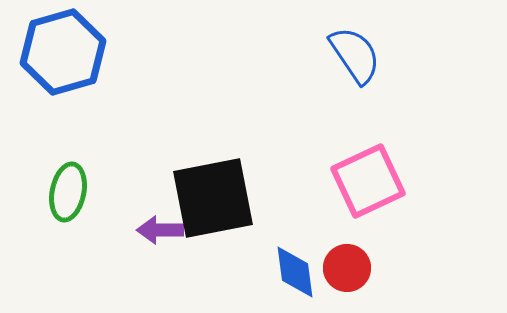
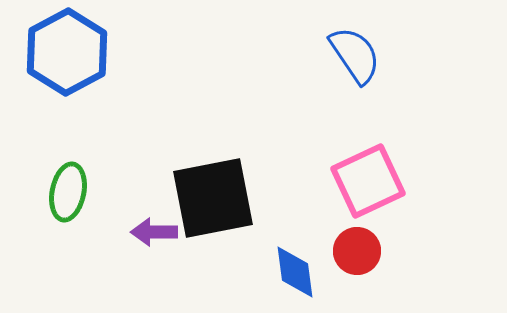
blue hexagon: moved 4 px right; rotated 12 degrees counterclockwise
purple arrow: moved 6 px left, 2 px down
red circle: moved 10 px right, 17 px up
